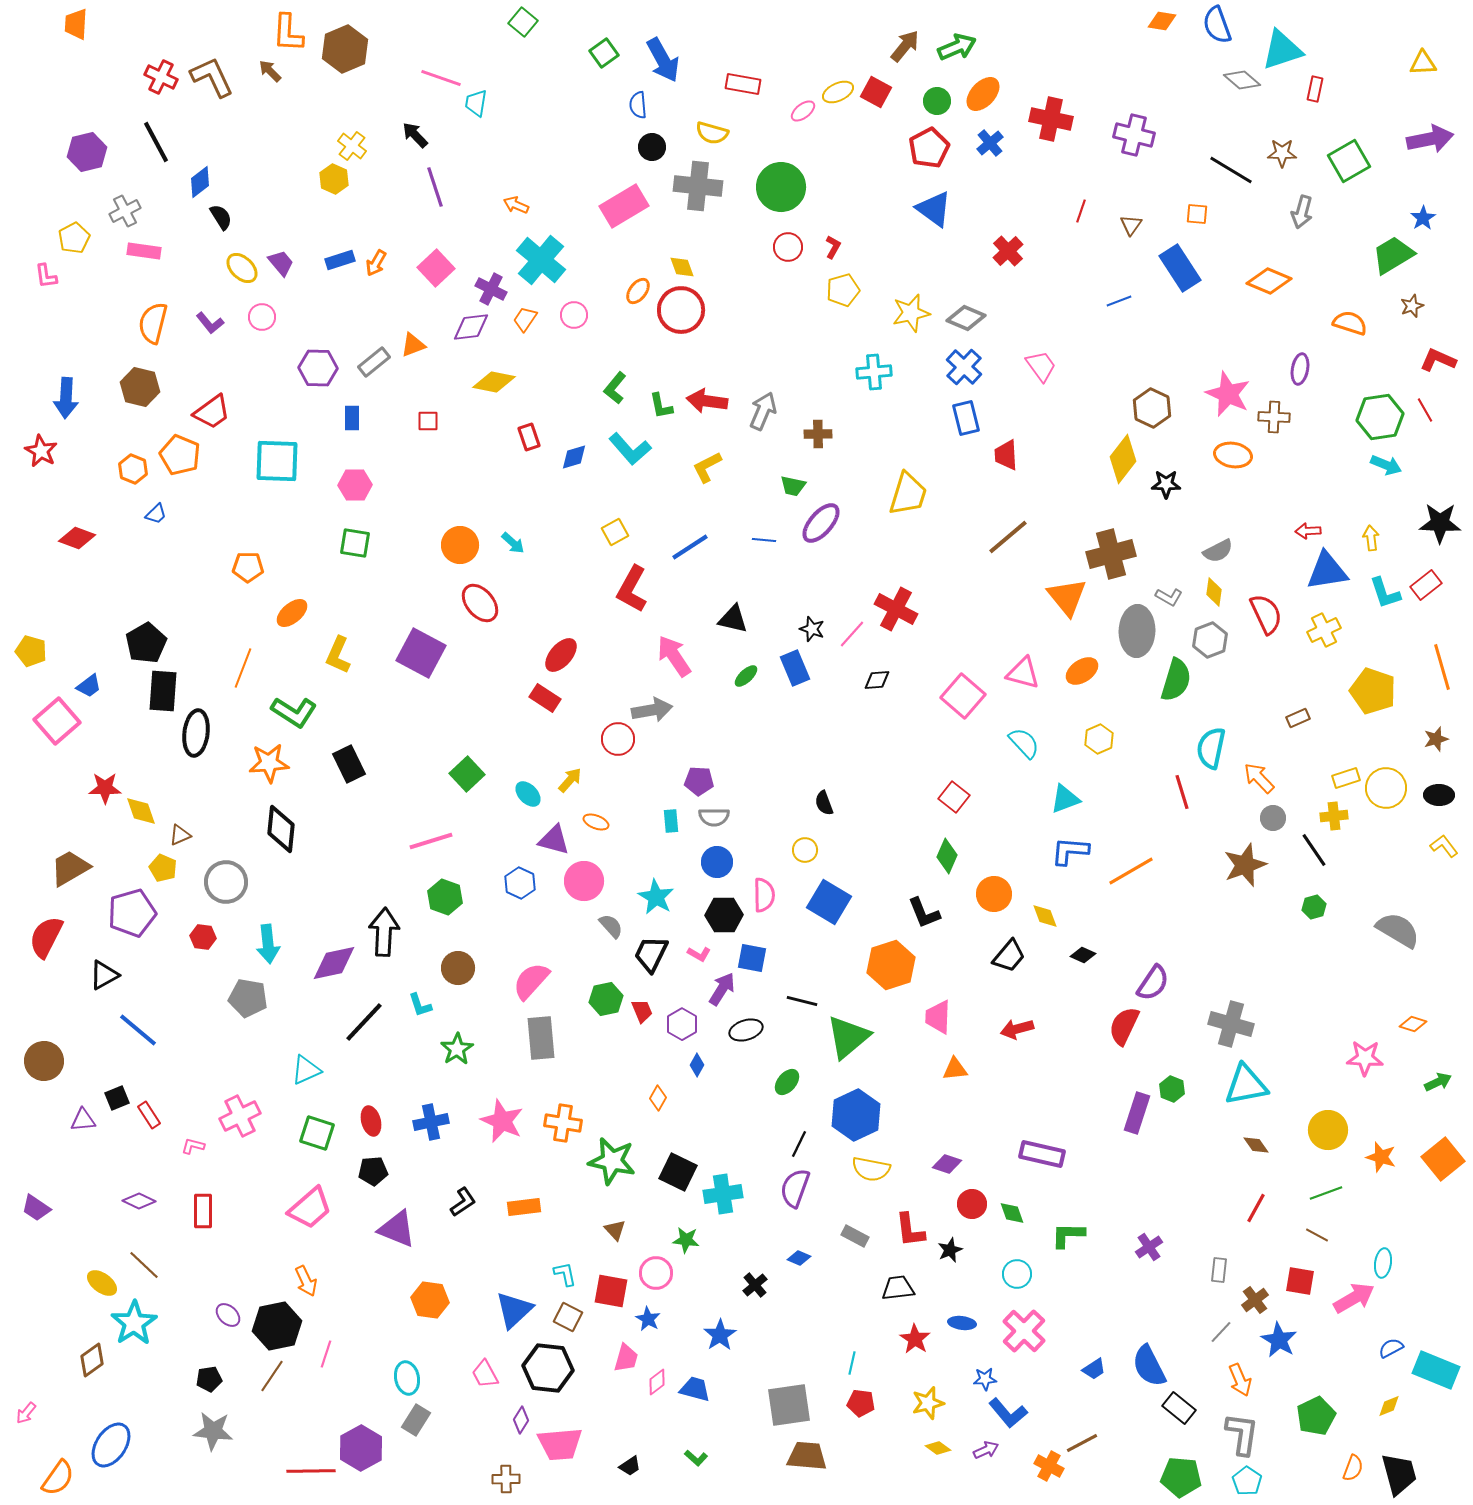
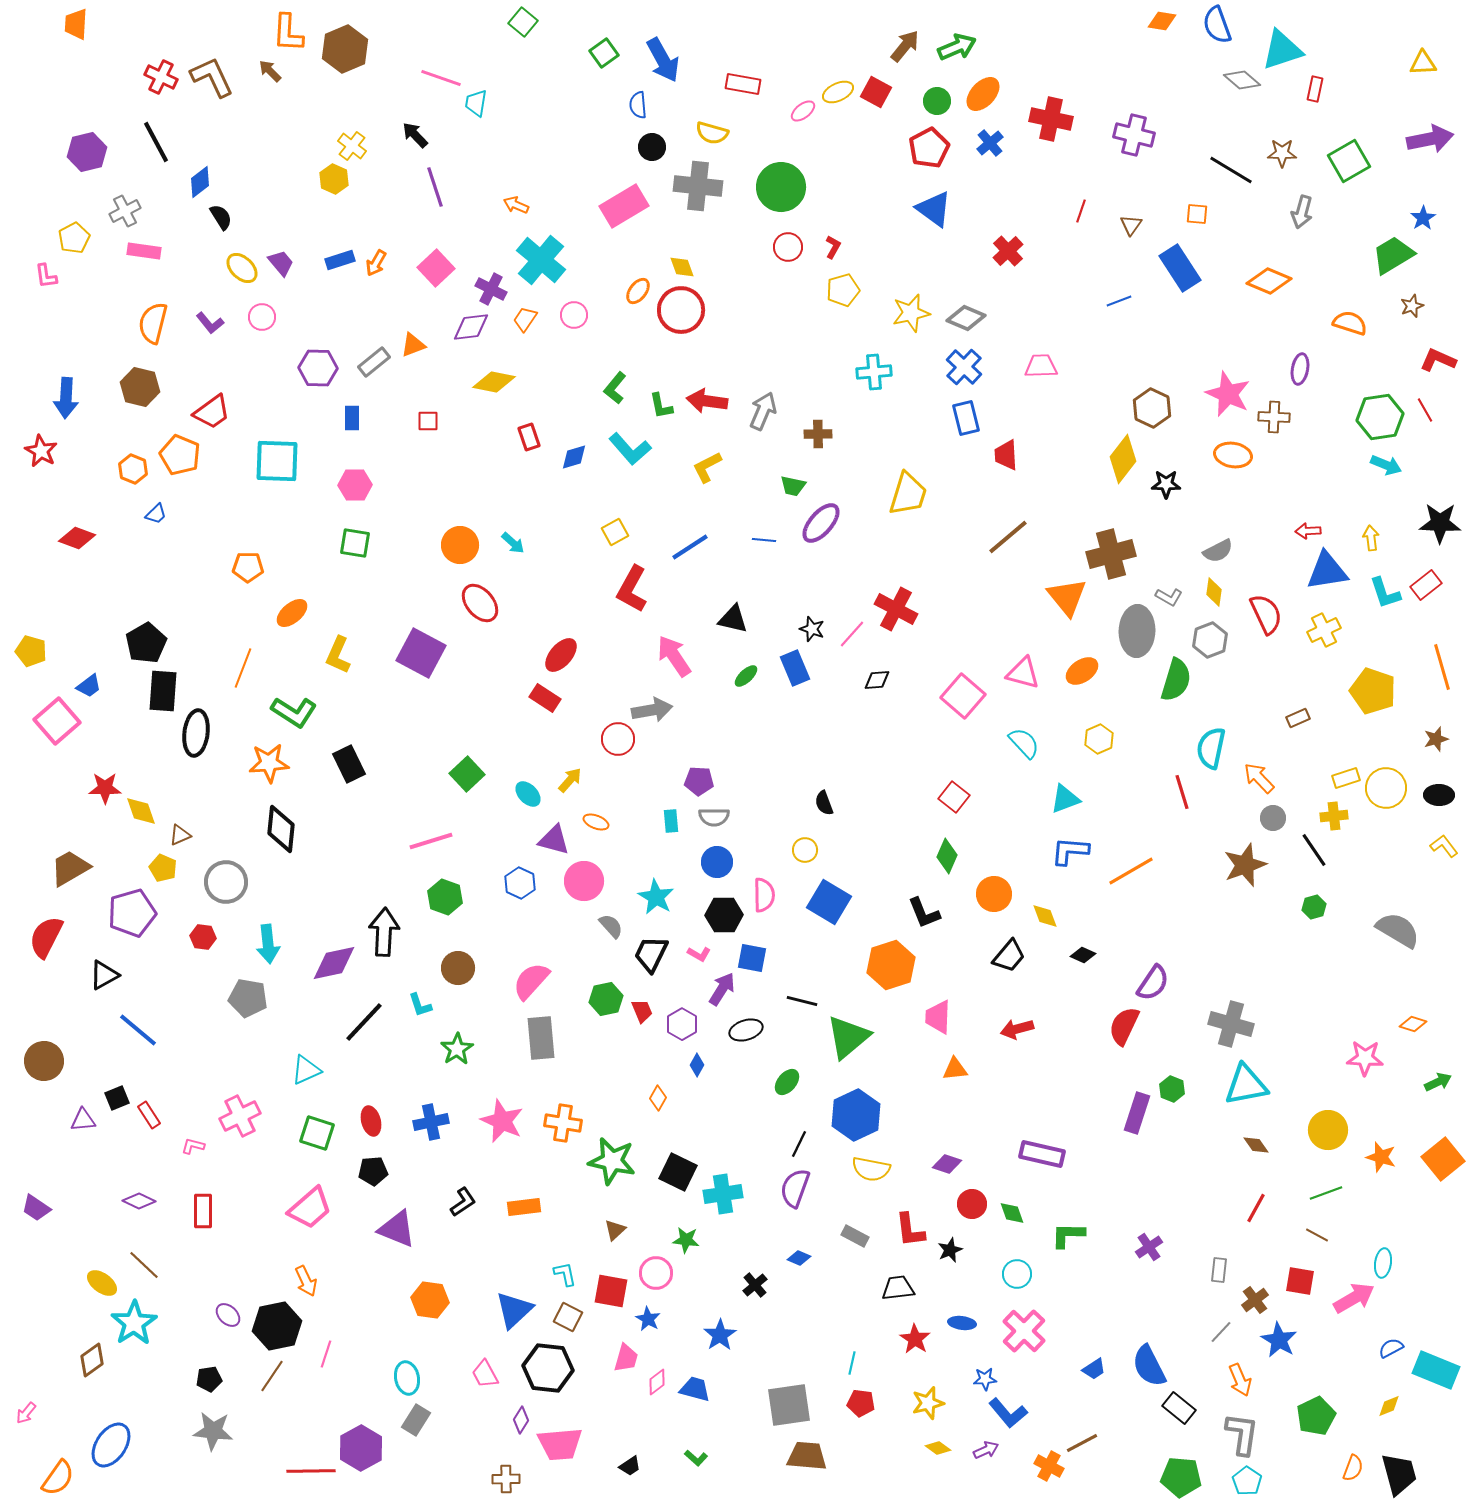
pink trapezoid at (1041, 366): rotated 56 degrees counterclockwise
brown triangle at (615, 1230): rotated 30 degrees clockwise
